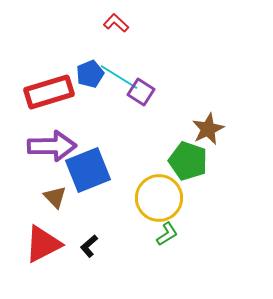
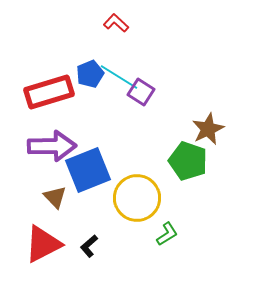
yellow circle: moved 22 px left
